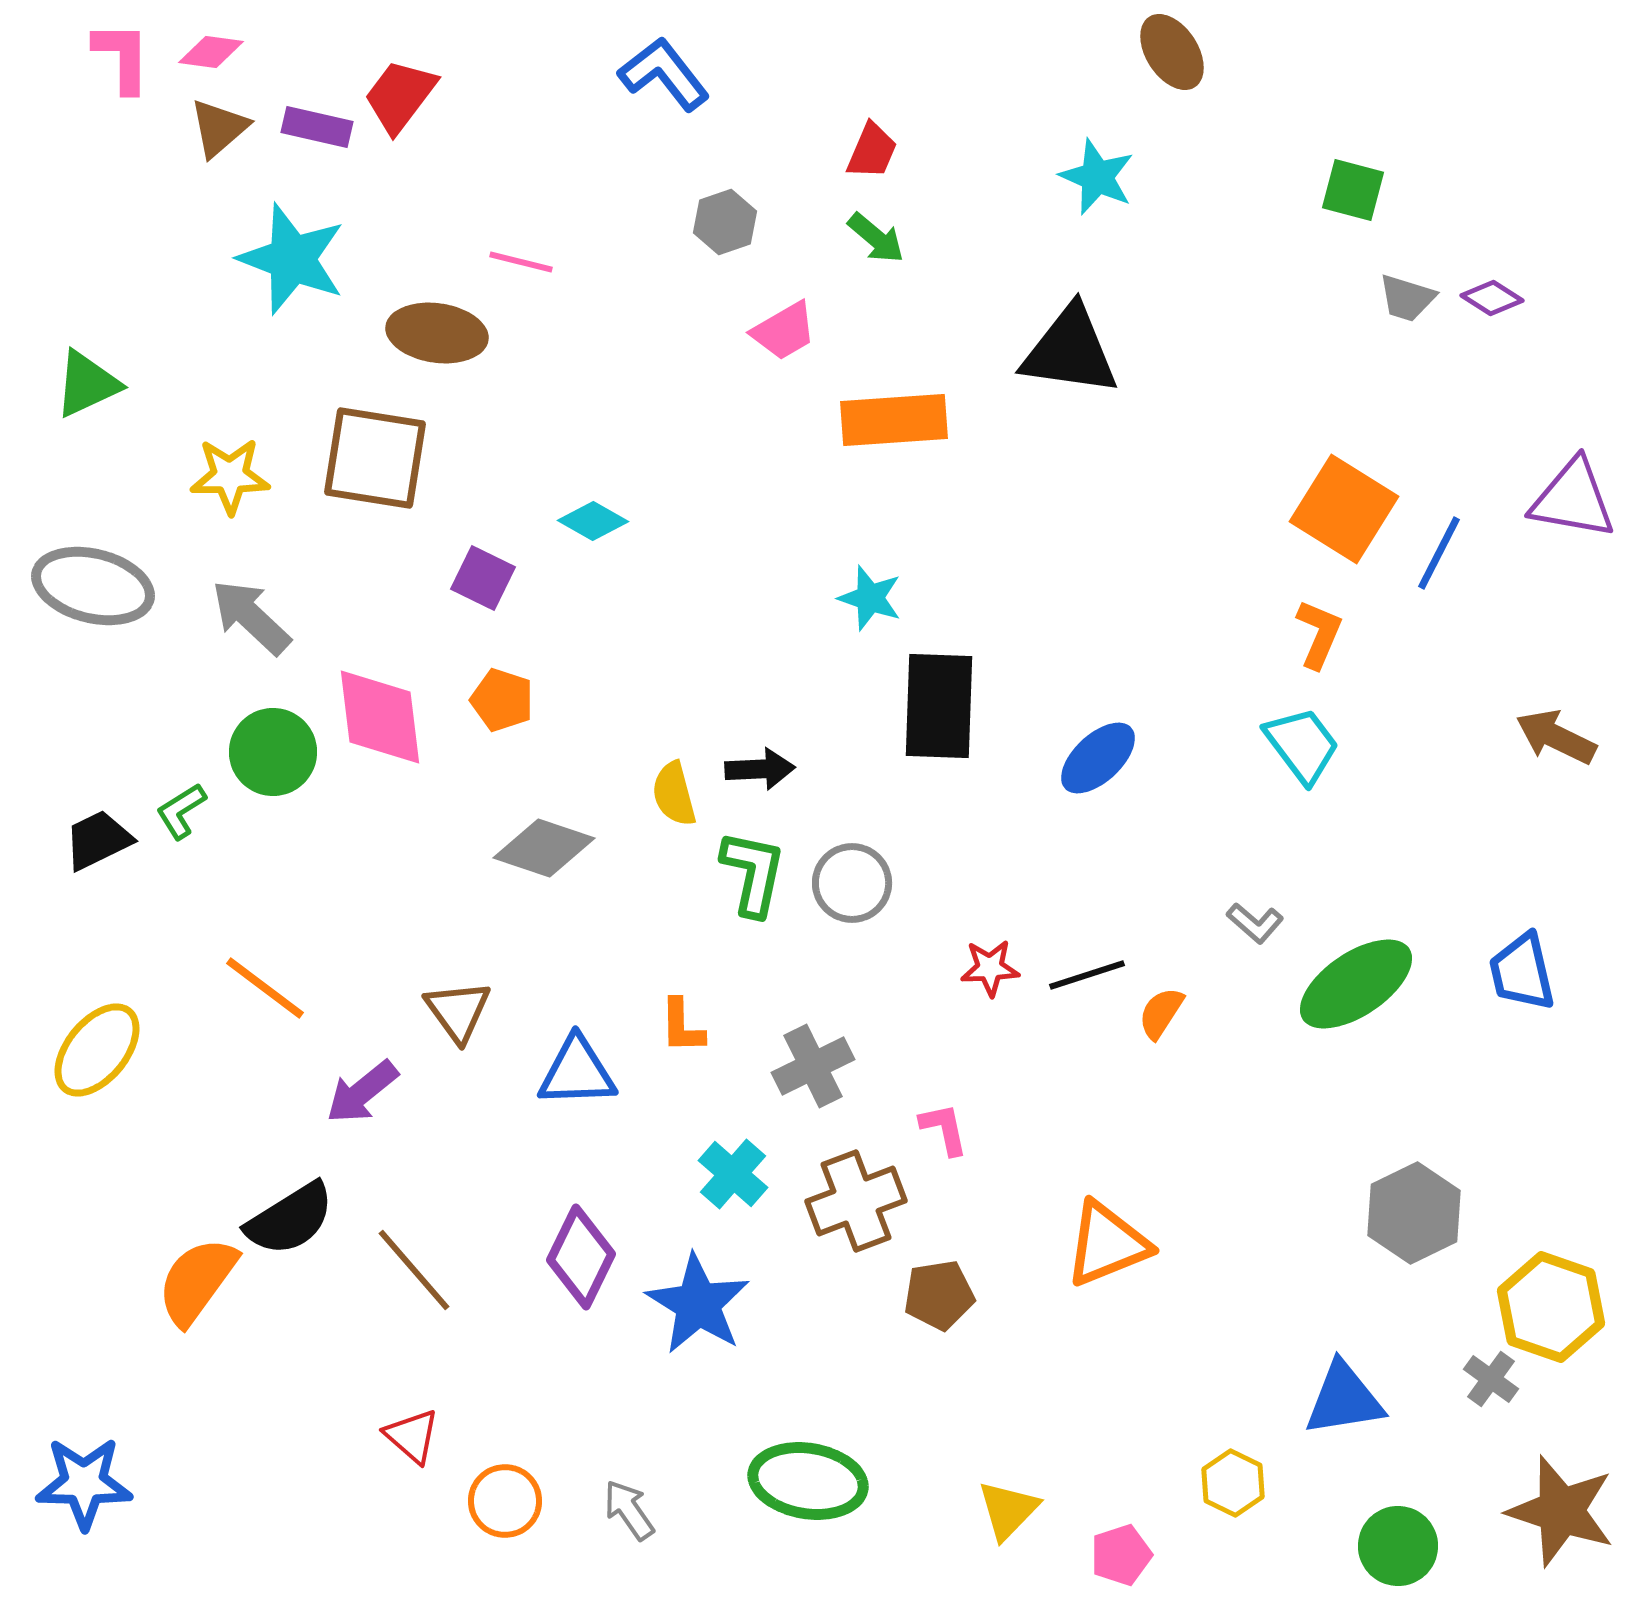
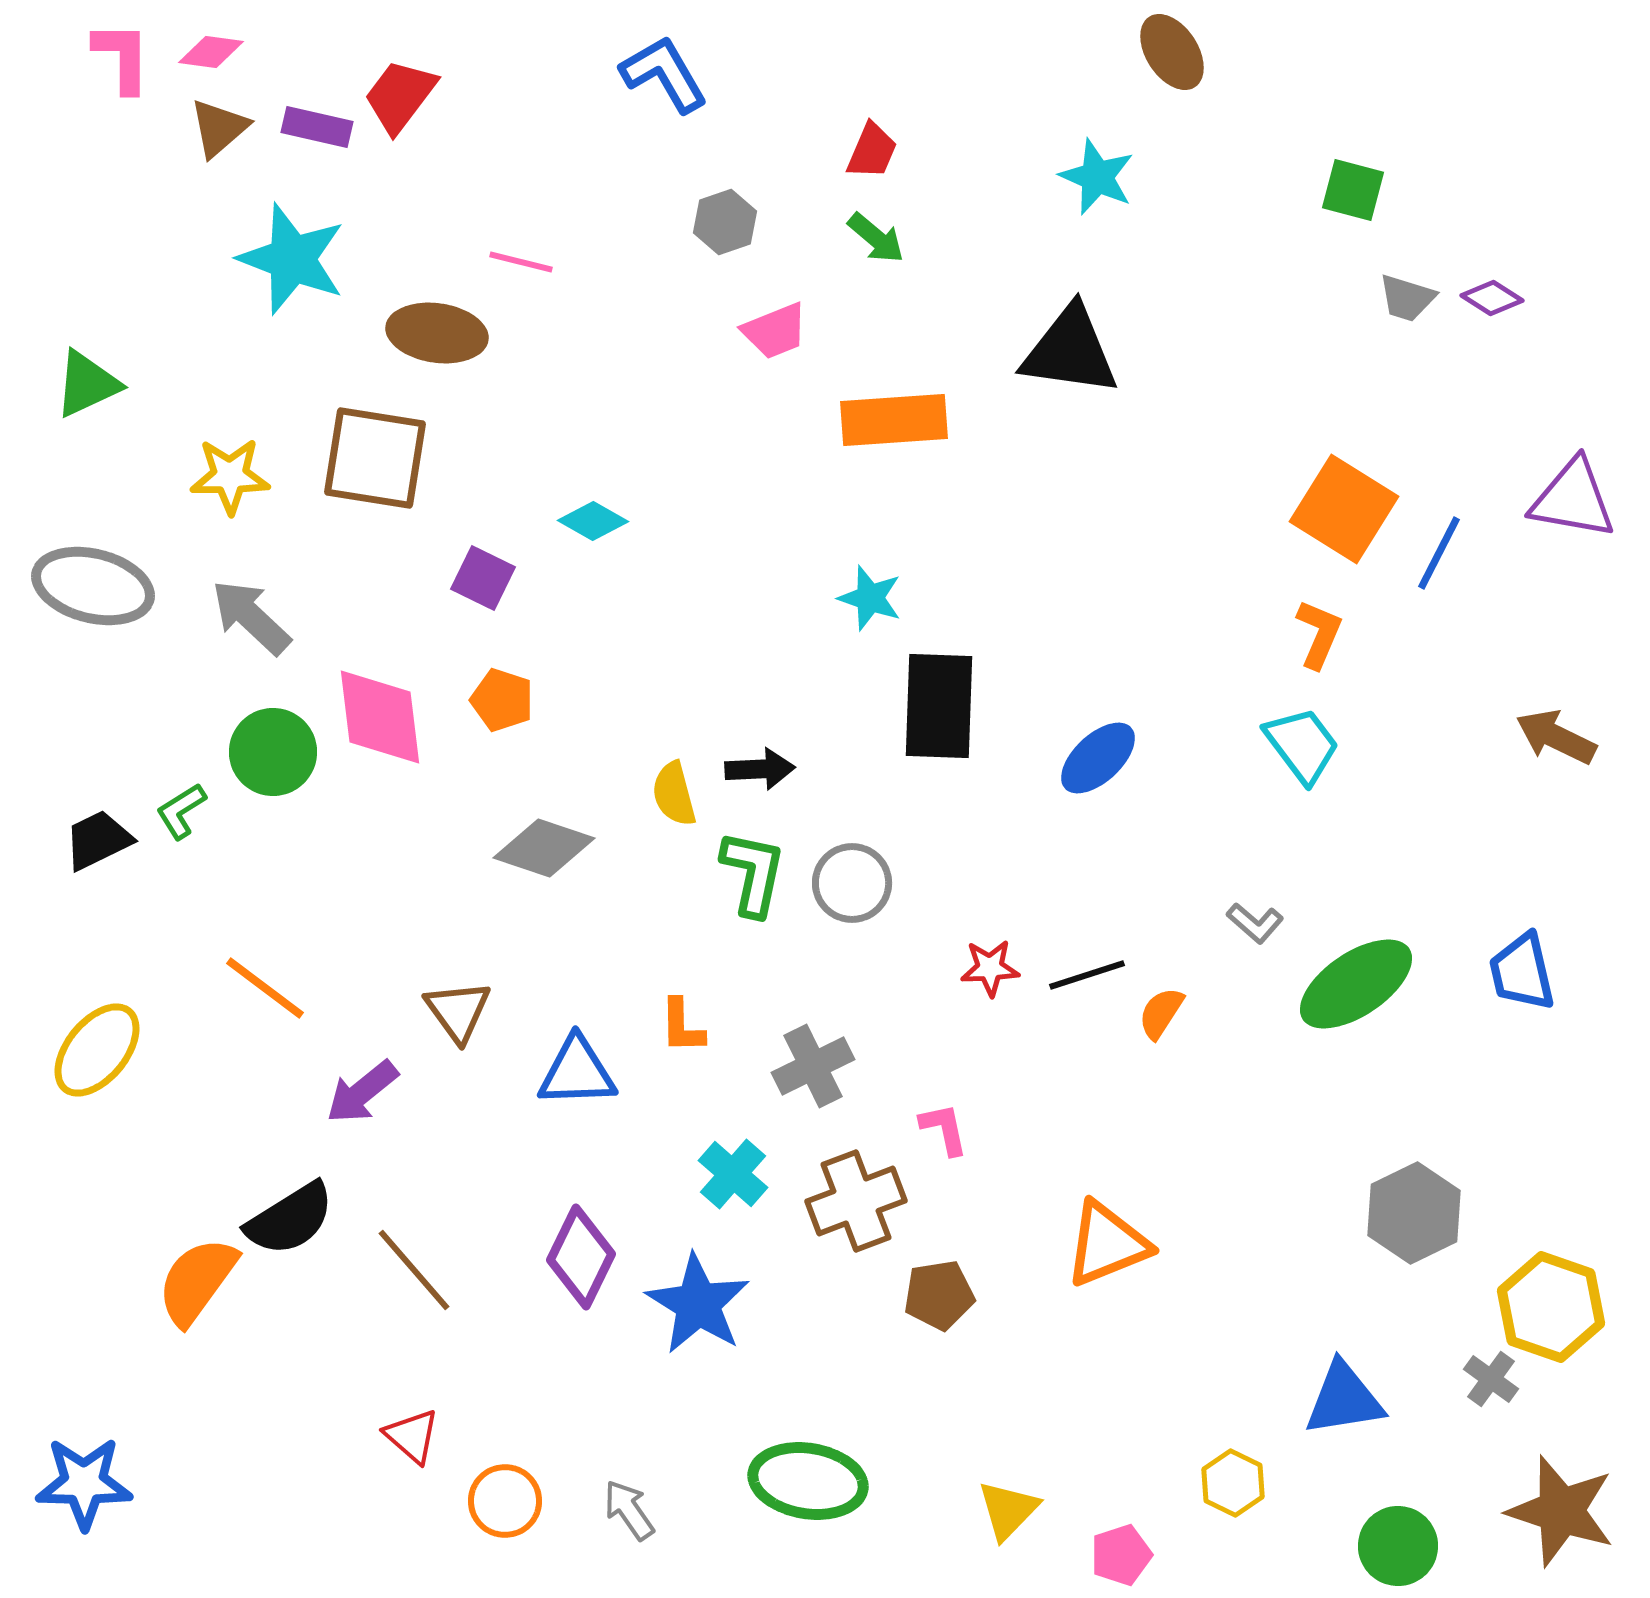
blue L-shape at (664, 74): rotated 8 degrees clockwise
pink trapezoid at (784, 331): moved 9 px left; rotated 8 degrees clockwise
